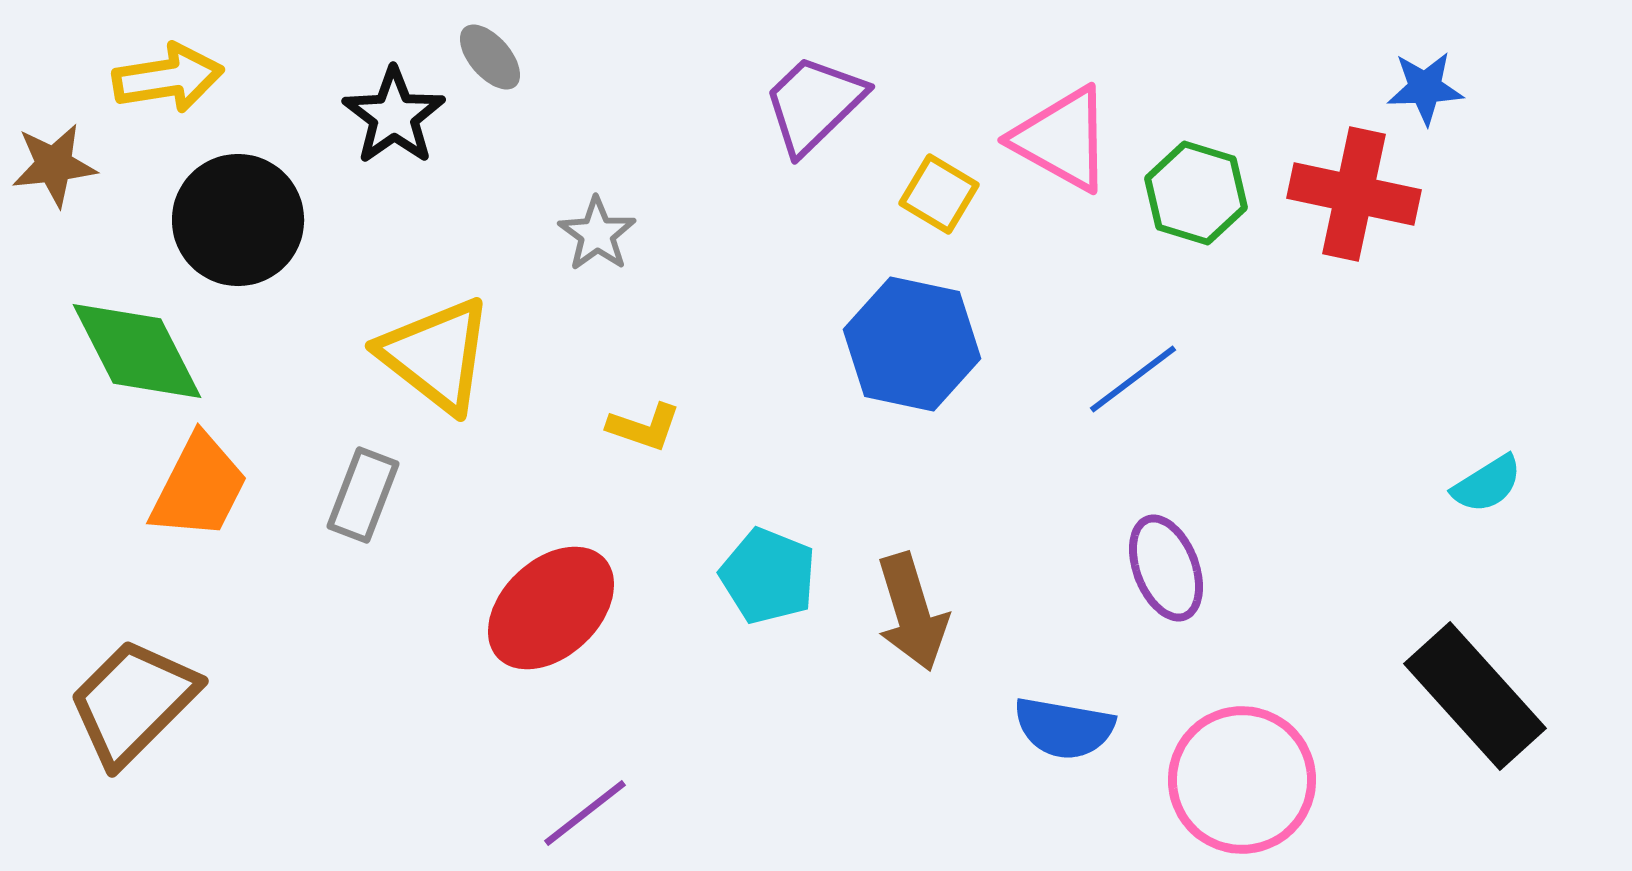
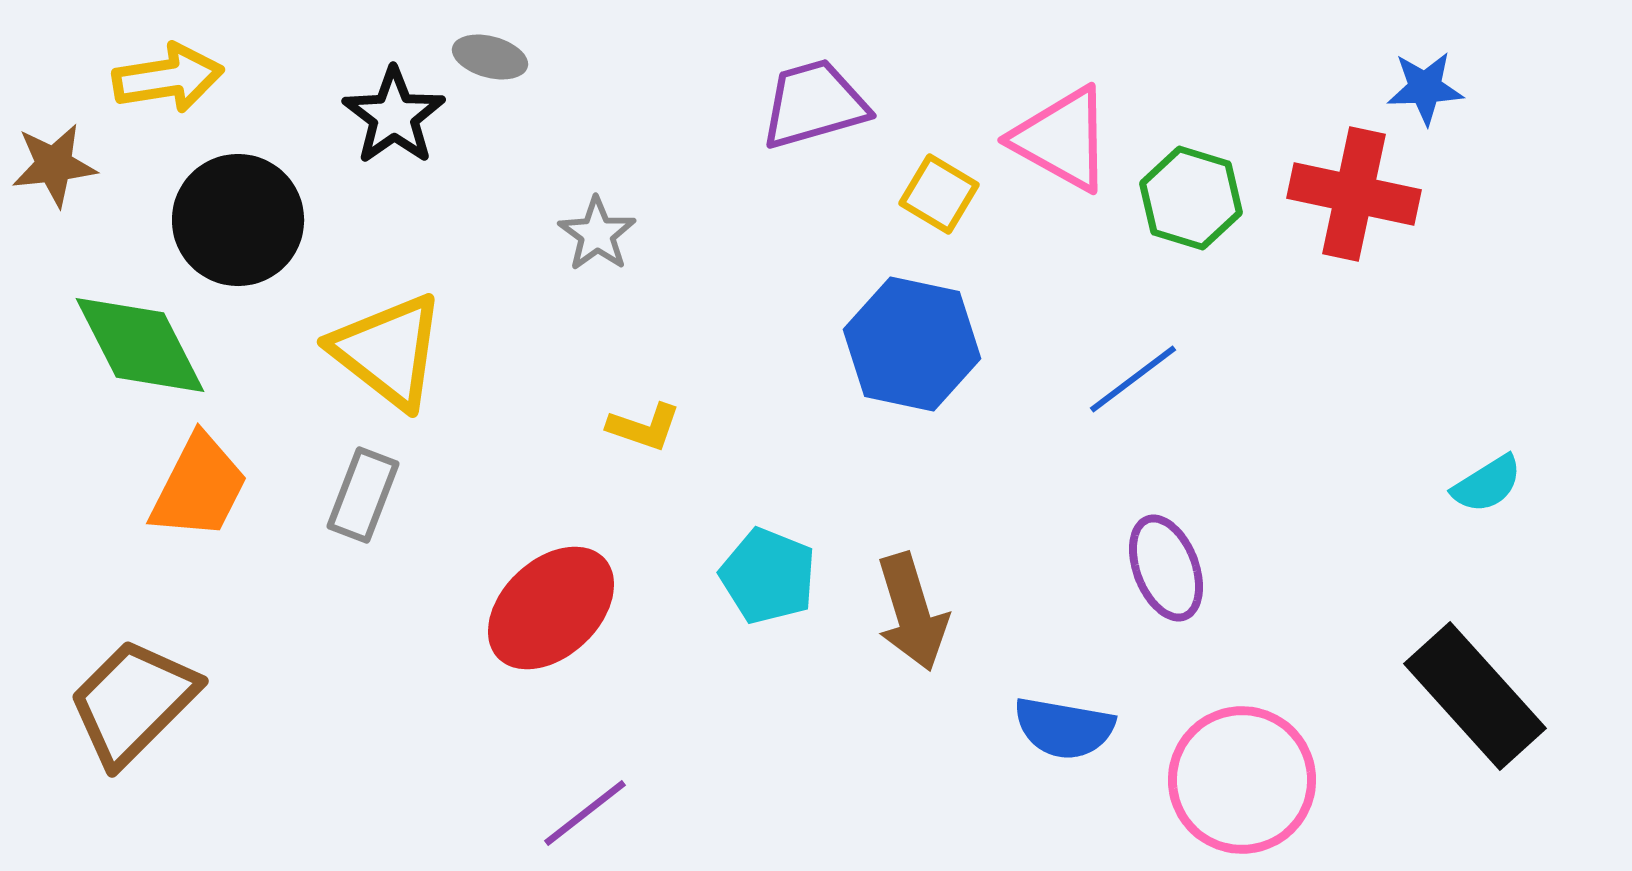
gray ellipse: rotated 34 degrees counterclockwise
purple trapezoid: rotated 28 degrees clockwise
green hexagon: moved 5 px left, 5 px down
green diamond: moved 3 px right, 6 px up
yellow triangle: moved 48 px left, 4 px up
